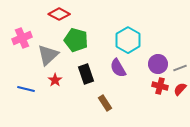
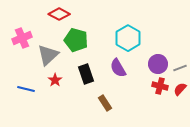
cyan hexagon: moved 2 px up
